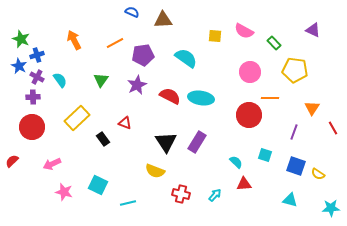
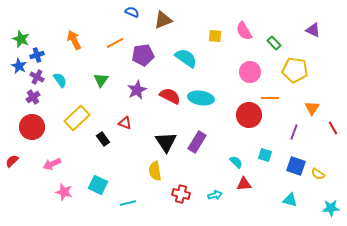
brown triangle at (163, 20): rotated 18 degrees counterclockwise
pink semicircle at (244, 31): rotated 30 degrees clockwise
purple star at (137, 85): moved 5 px down
purple cross at (33, 97): rotated 32 degrees counterclockwise
yellow semicircle at (155, 171): rotated 60 degrees clockwise
cyan arrow at (215, 195): rotated 32 degrees clockwise
